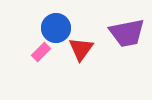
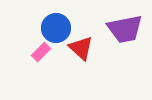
purple trapezoid: moved 2 px left, 4 px up
red triangle: moved 1 px up; rotated 24 degrees counterclockwise
